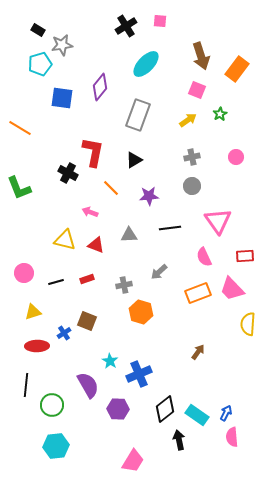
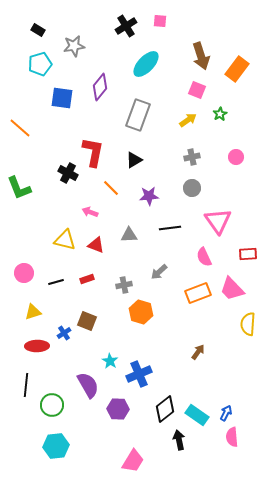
gray star at (62, 45): moved 12 px right, 1 px down
orange line at (20, 128): rotated 10 degrees clockwise
gray circle at (192, 186): moved 2 px down
red rectangle at (245, 256): moved 3 px right, 2 px up
